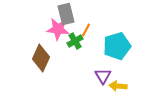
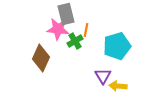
orange line: rotated 16 degrees counterclockwise
